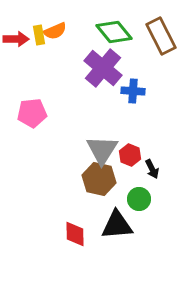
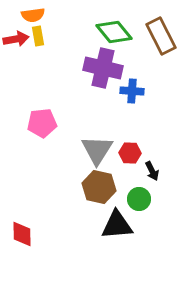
orange semicircle: moved 22 px left, 16 px up; rotated 15 degrees clockwise
yellow rectangle: moved 1 px left, 1 px down
red arrow: rotated 10 degrees counterclockwise
purple cross: rotated 27 degrees counterclockwise
blue cross: moved 1 px left
pink pentagon: moved 10 px right, 10 px down
gray triangle: moved 5 px left
red hexagon: moved 2 px up; rotated 20 degrees counterclockwise
black arrow: moved 2 px down
brown hexagon: moved 8 px down
red diamond: moved 53 px left
